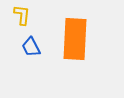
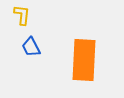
orange rectangle: moved 9 px right, 21 px down
